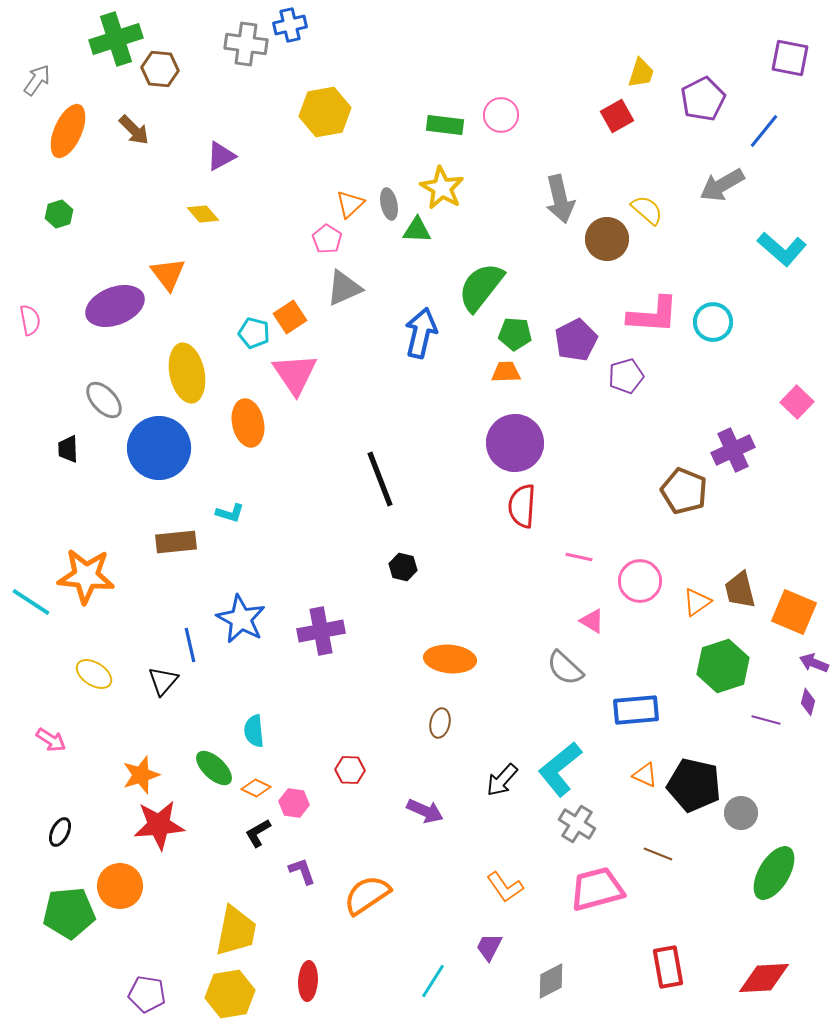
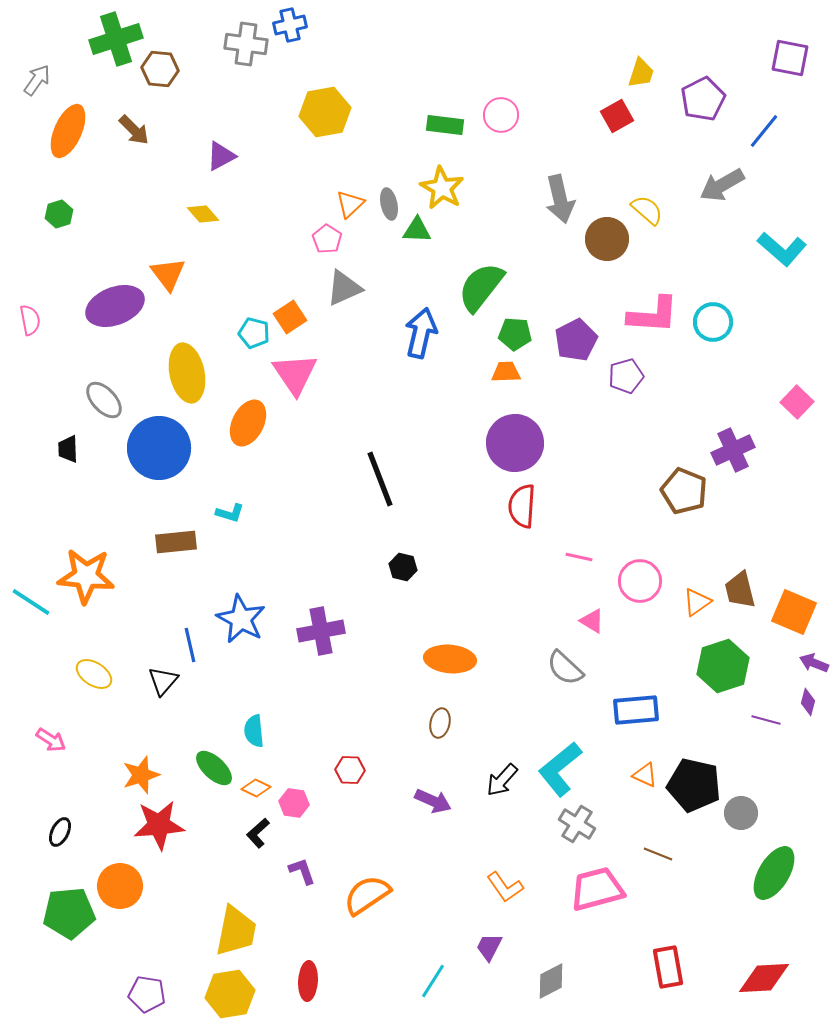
orange ellipse at (248, 423): rotated 39 degrees clockwise
purple arrow at (425, 811): moved 8 px right, 10 px up
black L-shape at (258, 833): rotated 12 degrees counterclockwise
